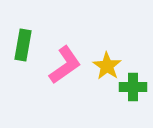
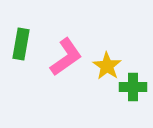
green rectangle: moved 2 px left, 1 px up
pink L-shape: moved 1 px right, 8 px up
